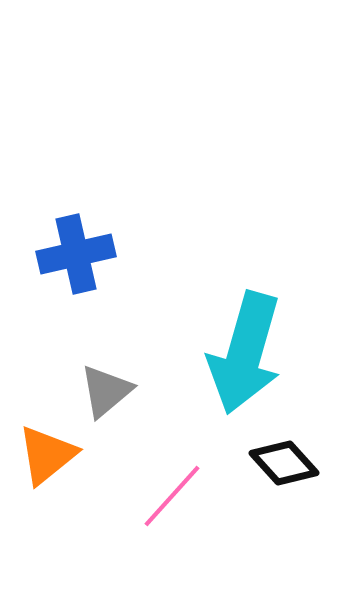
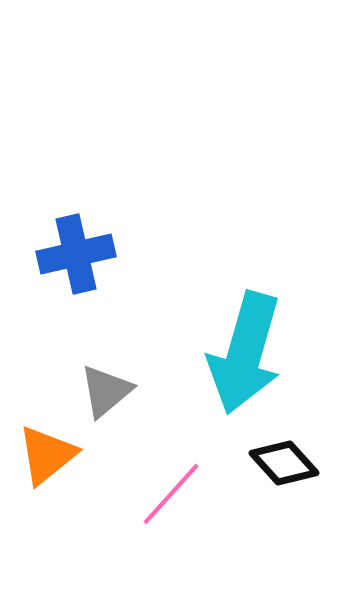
pink line: moved 1 px left, 2 px up
